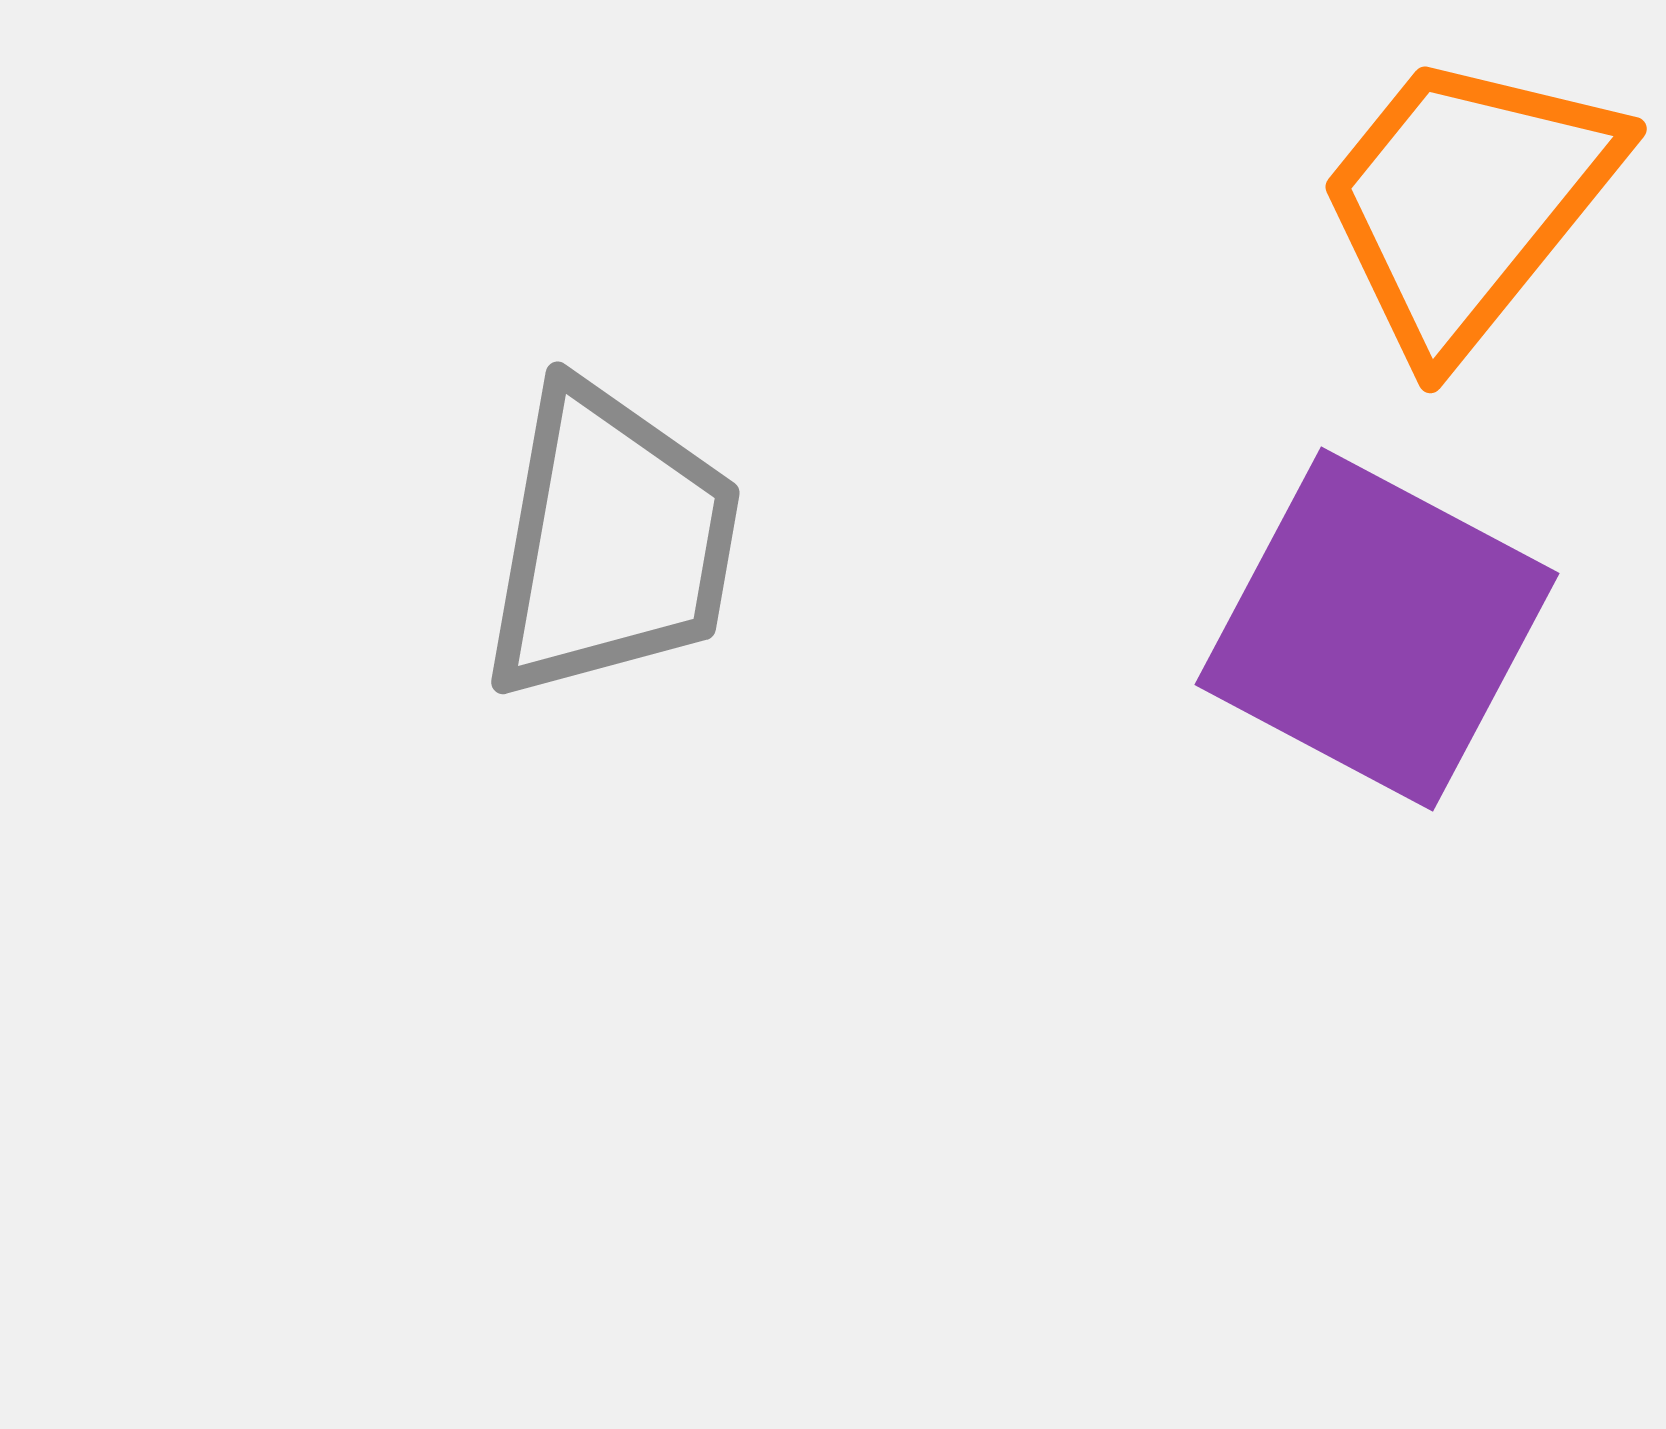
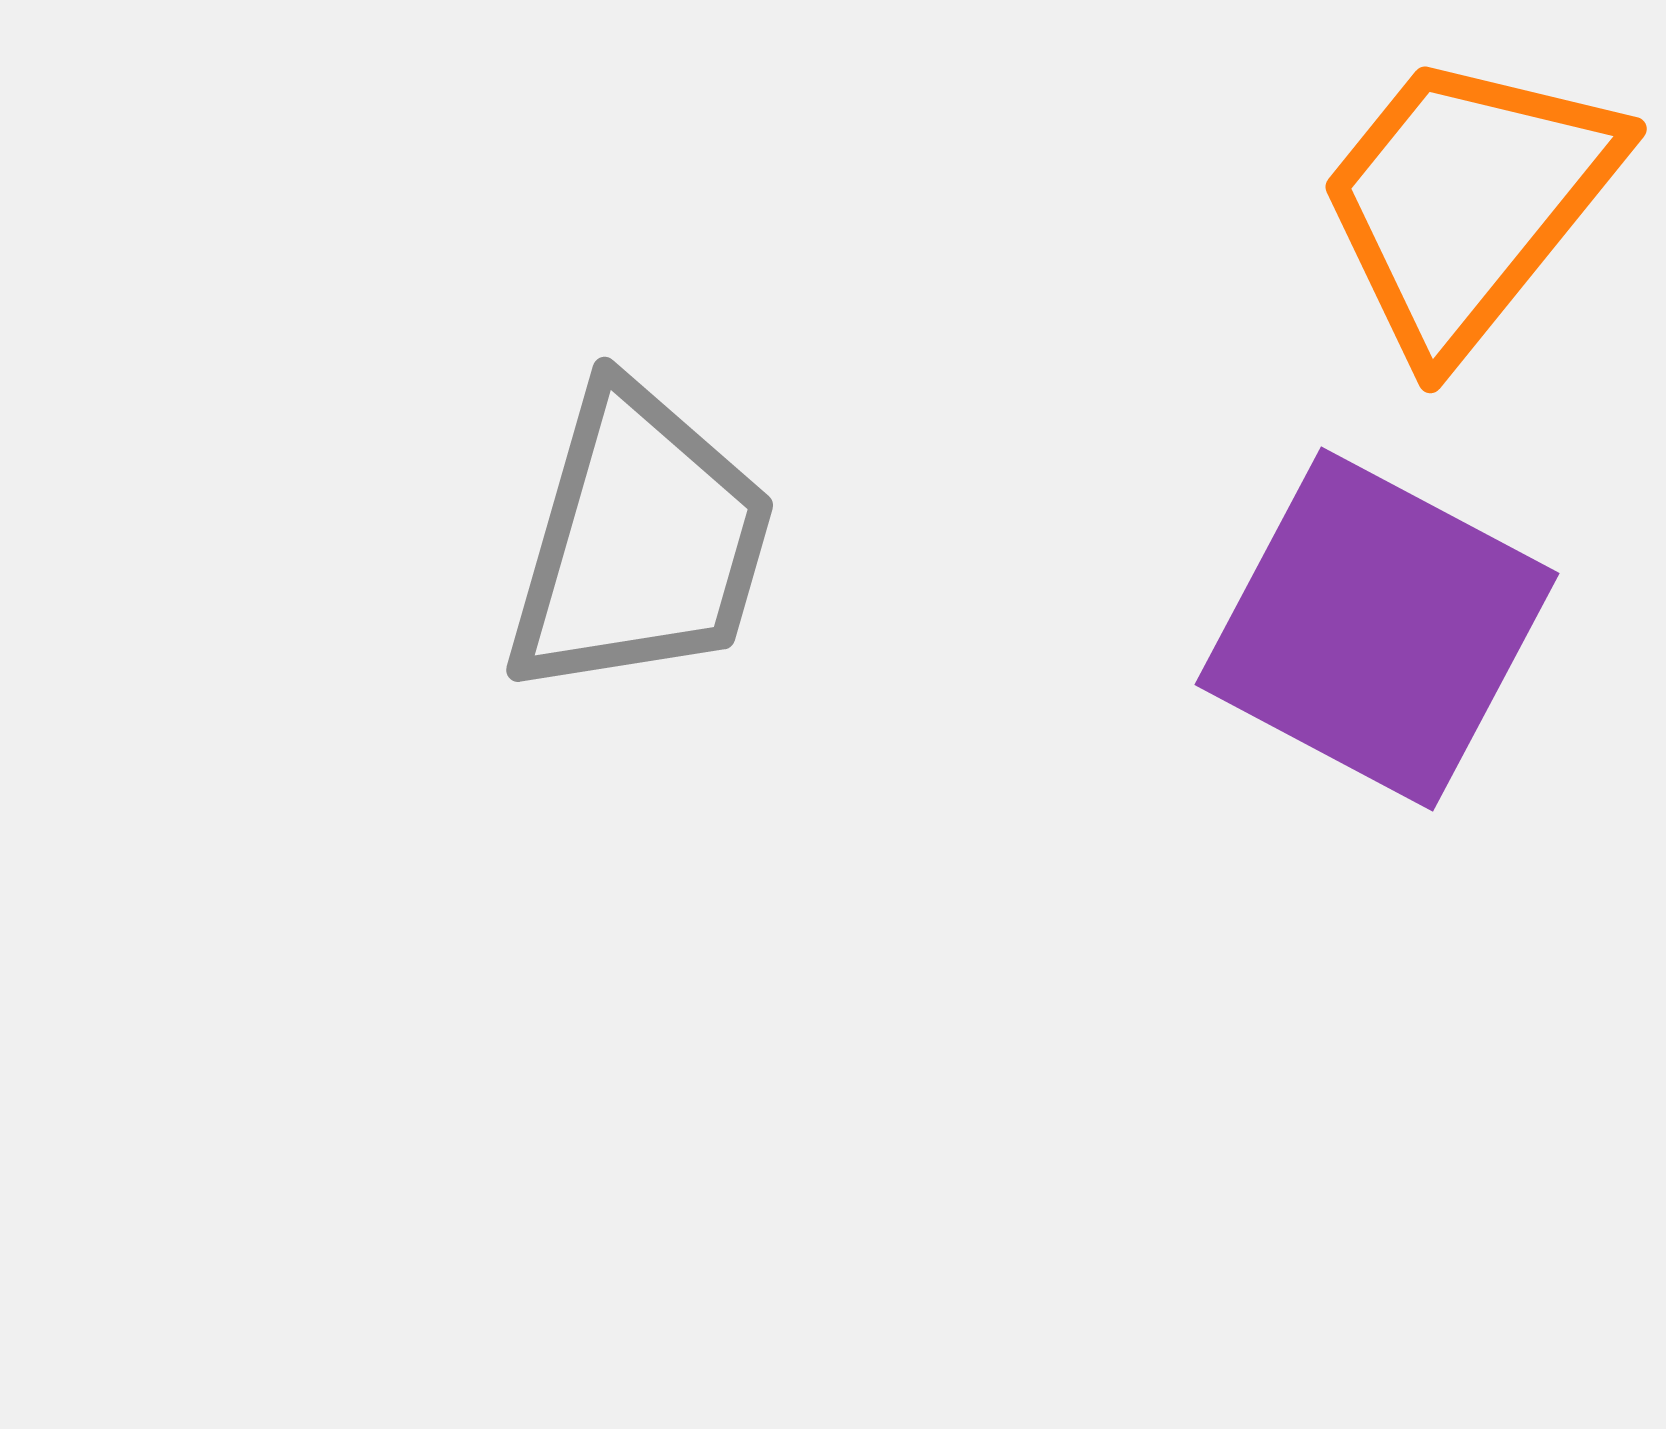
gray trapezoid: moved 29 px right; rotated 6 degrees clockwise
